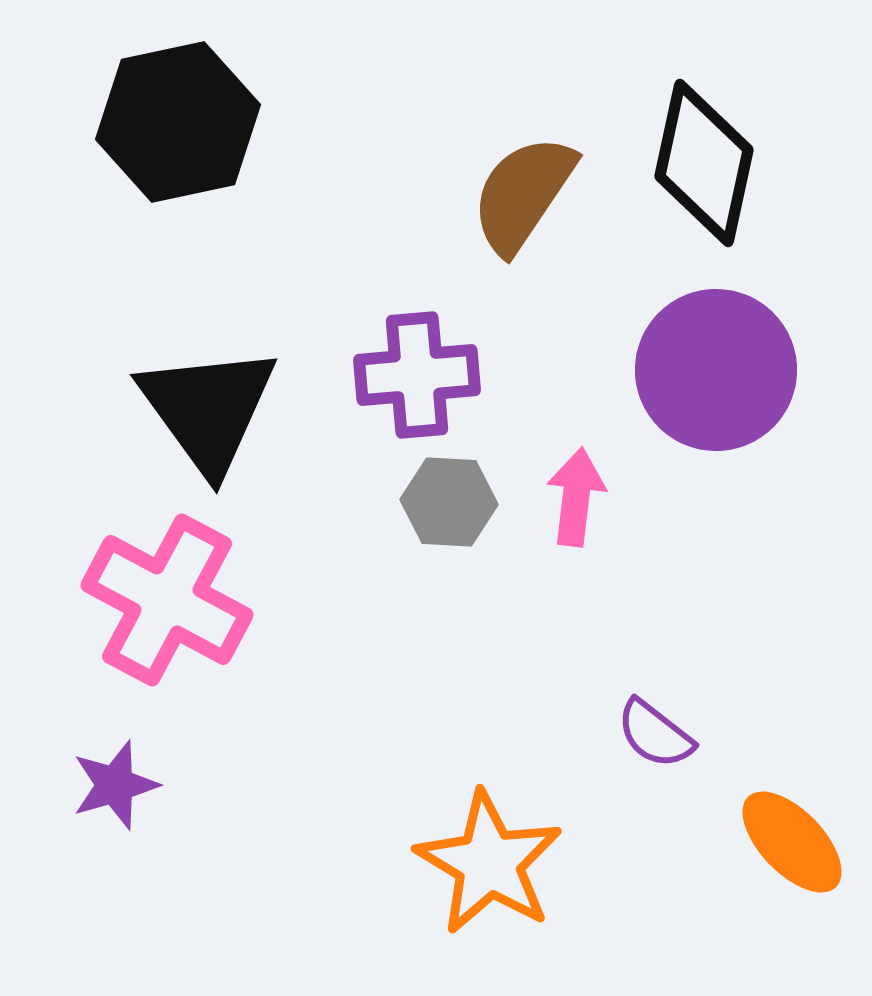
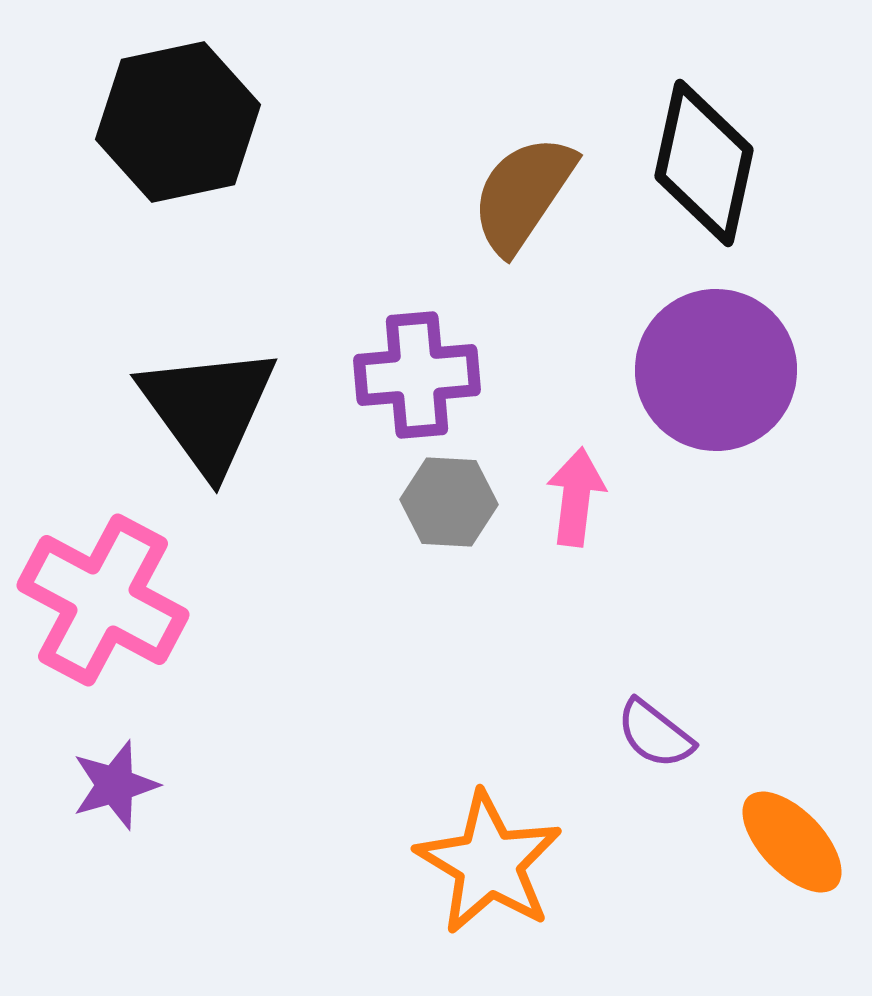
pink cross: moved 64 px left
